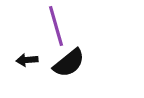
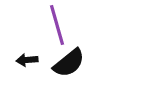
purple line: moved 1 px right, 1 px up
